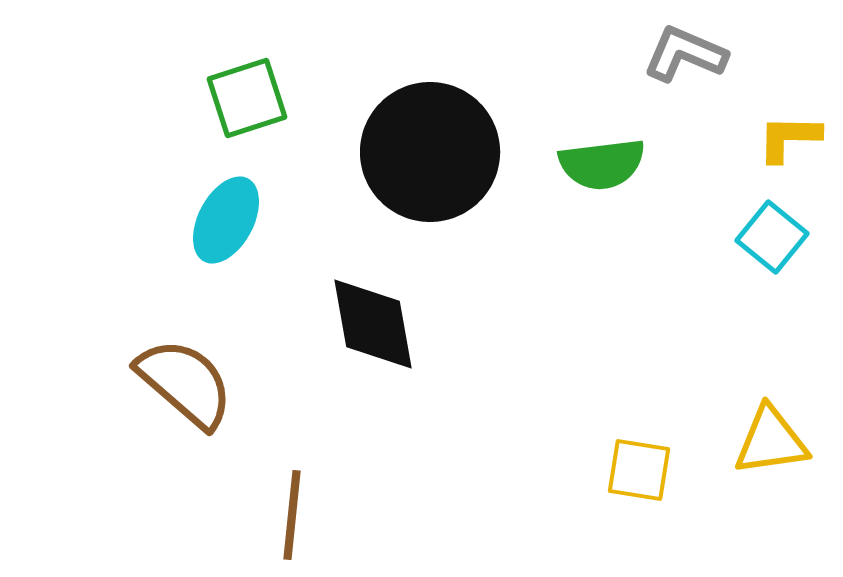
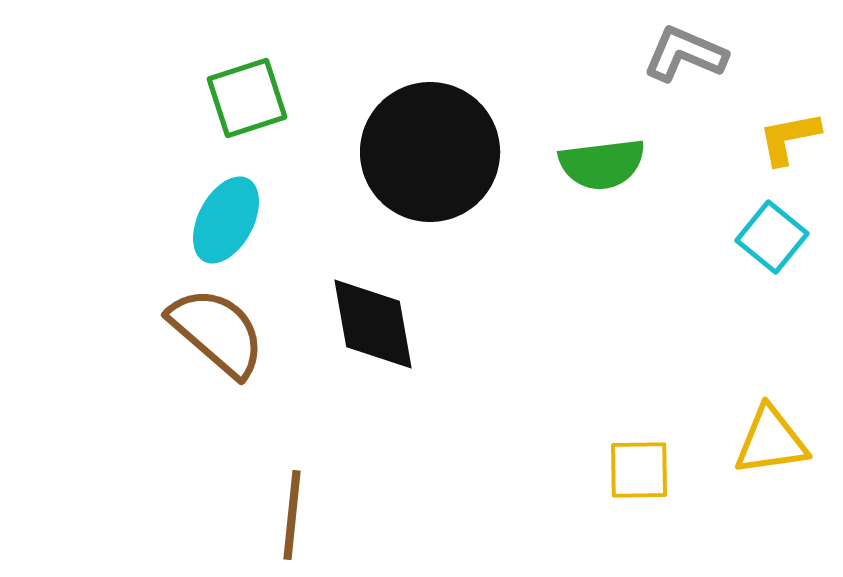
yellow L-shape: rotated 12 degrees counterclockwise
brown semicircle: moved 32 px right, 51 px up
yellow square: rotated 10 degrees counterclockwise
